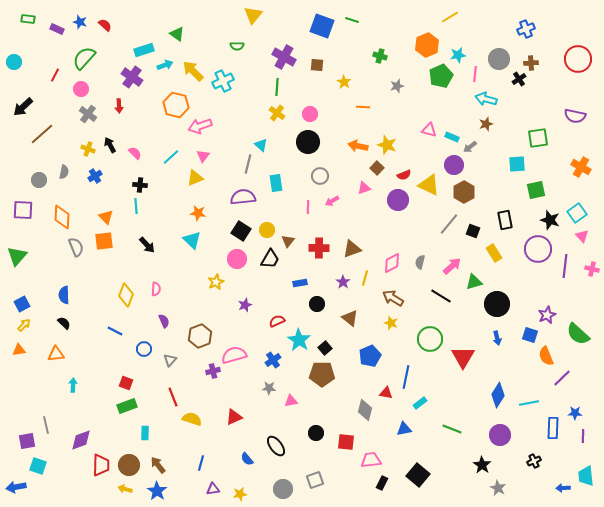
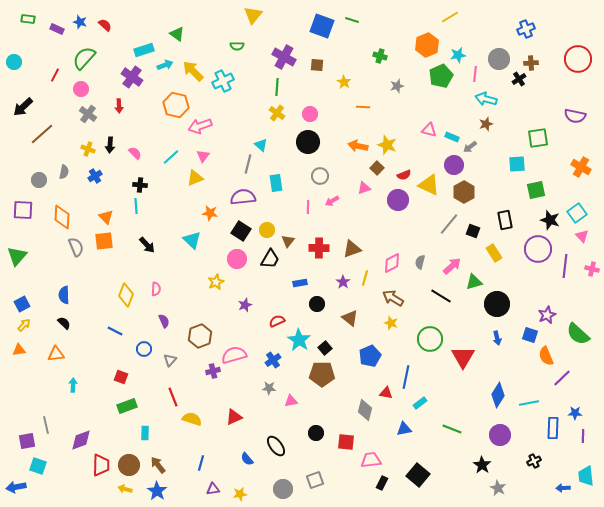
black arrow at (110, 145): rotated 147 degrees counterclockwise
orange star at (198, 213): moved 12 px right
red square at (126, 383): moved 5 px left, 6 px up
